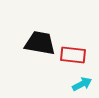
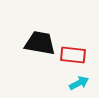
cyan arrow: moved 3 px left, 1 px up
